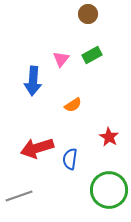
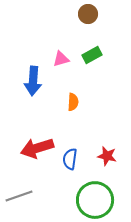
pink triangle: rotated 36 degrees clockwise
orange semicircle: moved 3 px up; rotated 54 degrees counterclockwise
red star: moved 2 px left, 19 px down; rotated 18 degrees counterclockwise
green circle: moved 14 px left, 10 px down
